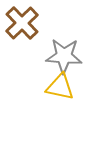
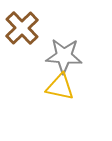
brown cross: moved 5 px down
